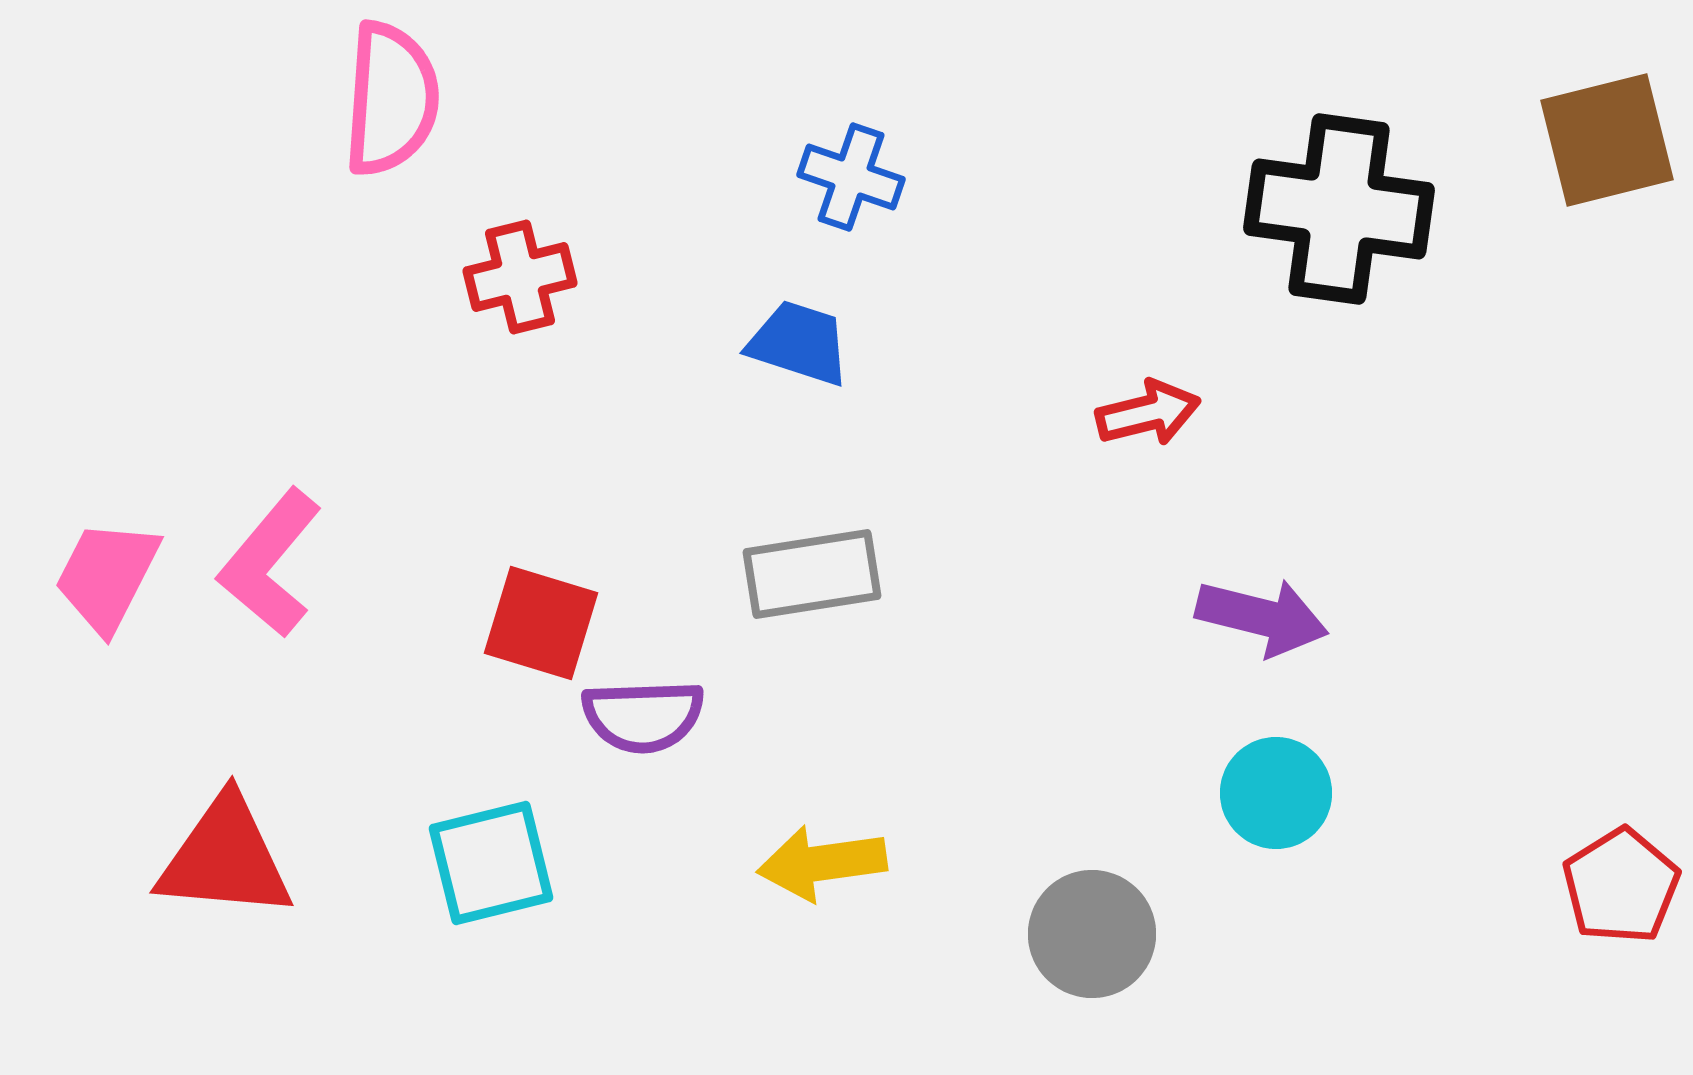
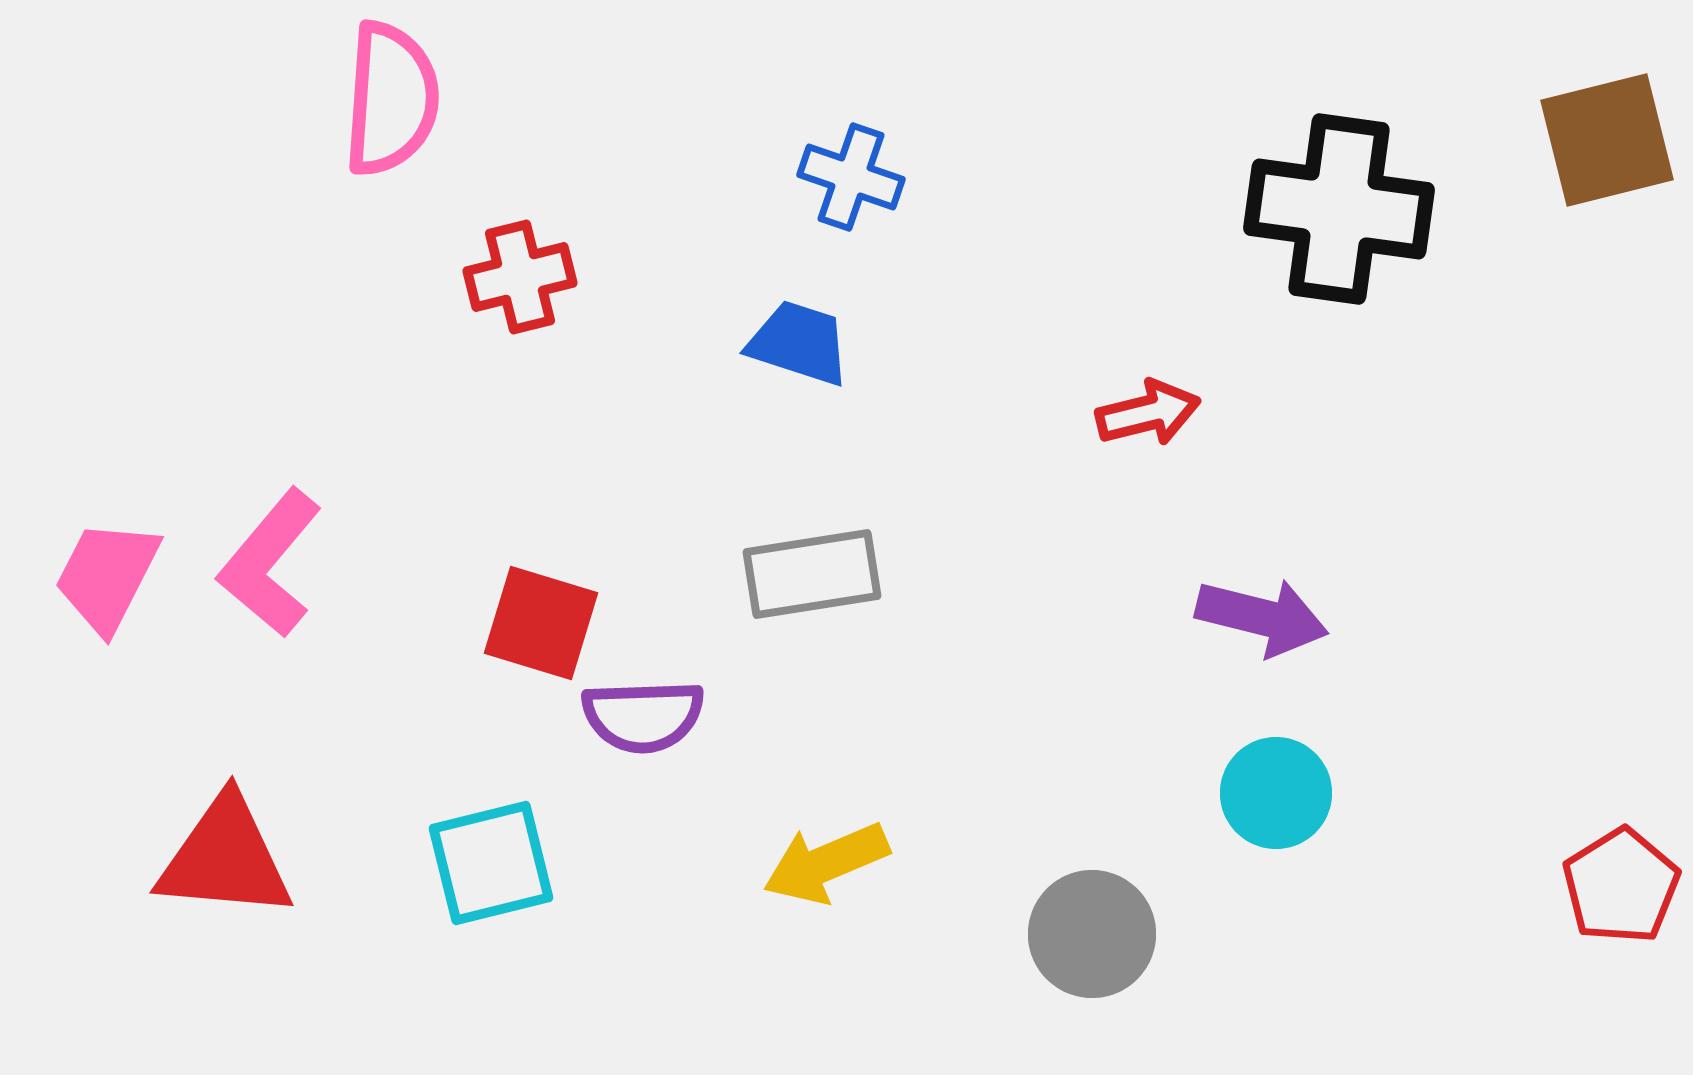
yellow arrow: moved 4 px right; rotated 15 degrees counterclockwise
